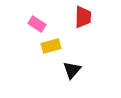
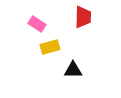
yellow rectangle: moved 1 px left, 1 px down
black triangle: moved 1 px right; rotated 48 degrees clockwise
